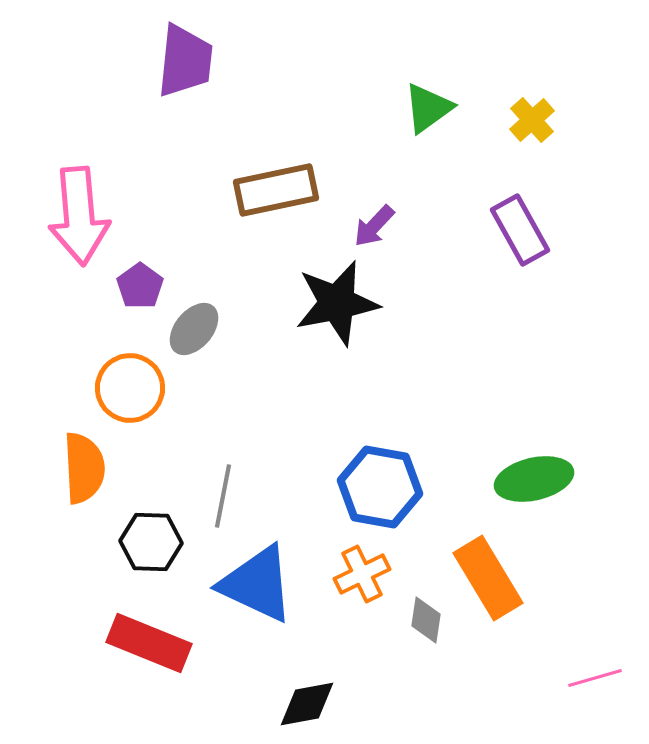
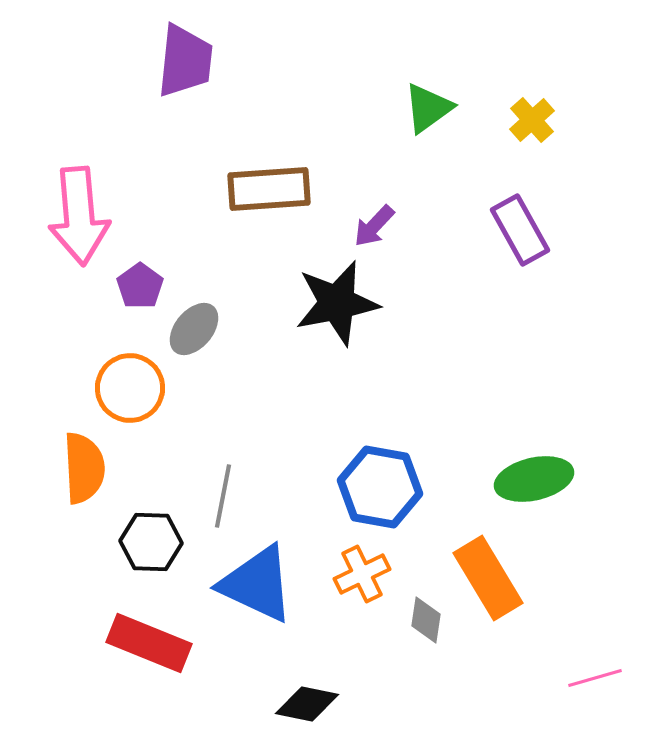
brown rectangle: moved 7 px left, 1 px up; rotated 8 degrees clockwise
black diamond: rotated 22 degrees clockwise
